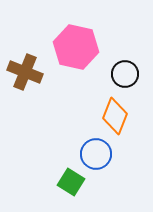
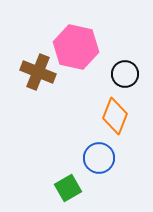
brown cross: moved 13 px right
blue circle: moved 3 px right, 4 px down
green square: moved 3 px left, 6 px down; rotated 28 degrees clockwise
